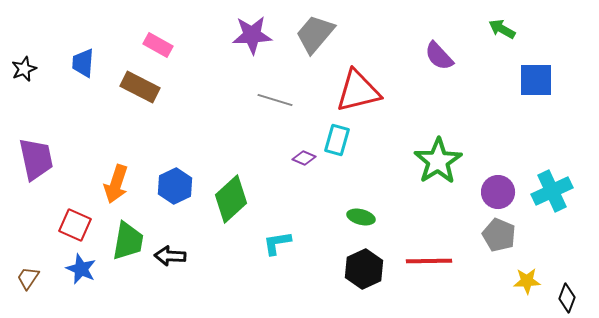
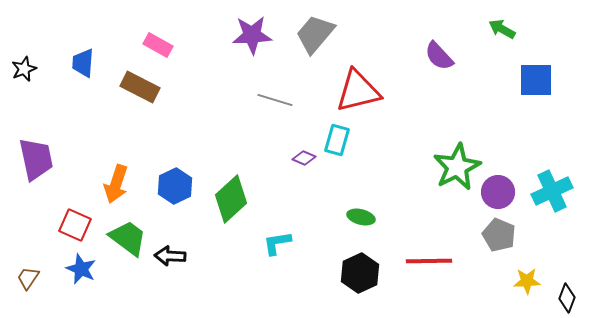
green star: moved 19 px right, 6 px down; rotated 6 degrees clockwise
green trapezoid: moved 3 px up; rotated 63 degrees counterclockwise
black hexagon: moved 4 px left, 4 px down
